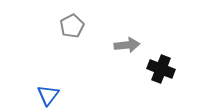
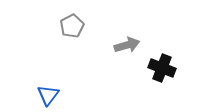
gray arrow: rotated 10 degrees counterclockwise
black cross: moved 1 px right, 1 px up
